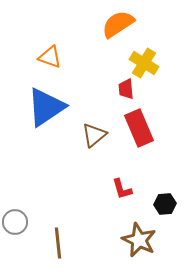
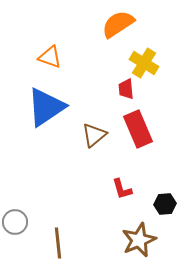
red rectangle: moved 1 px left, 1 px down
brown star: rotated 24 degrees clockwise
